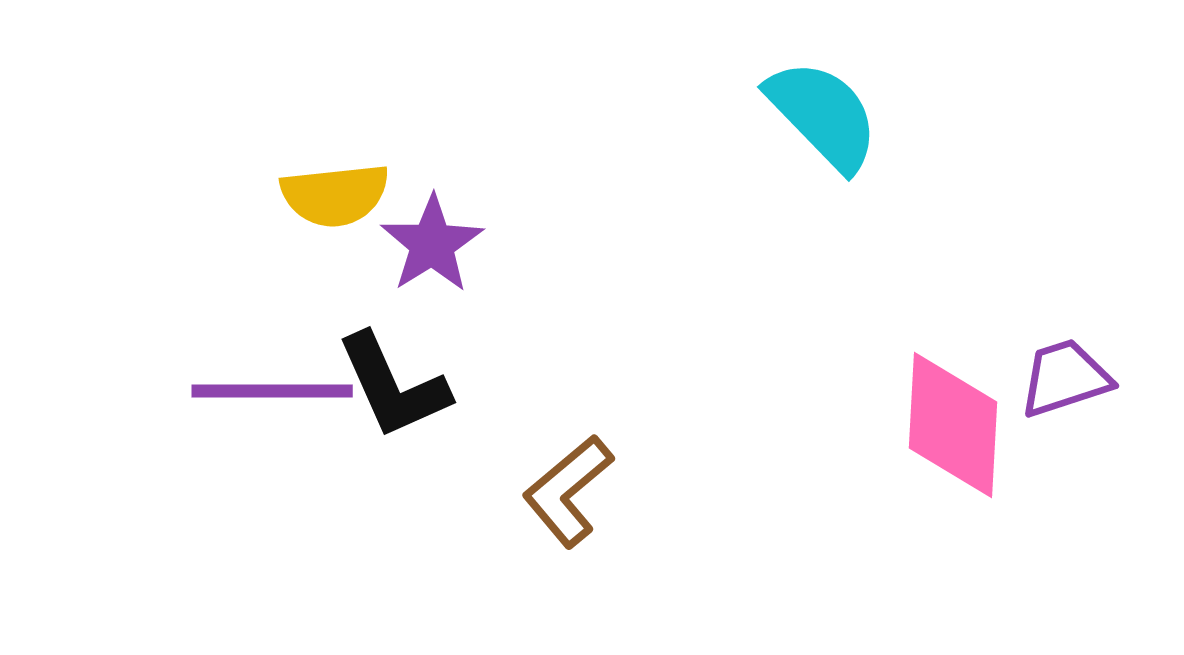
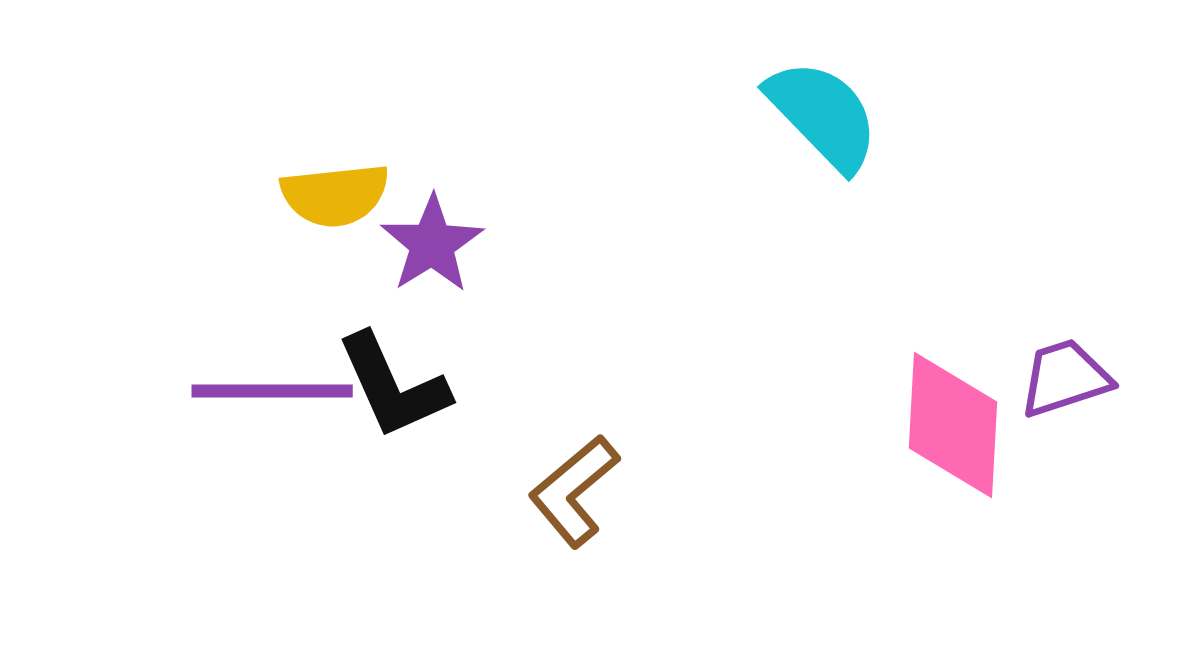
brown L-shape: moved 6 px right
